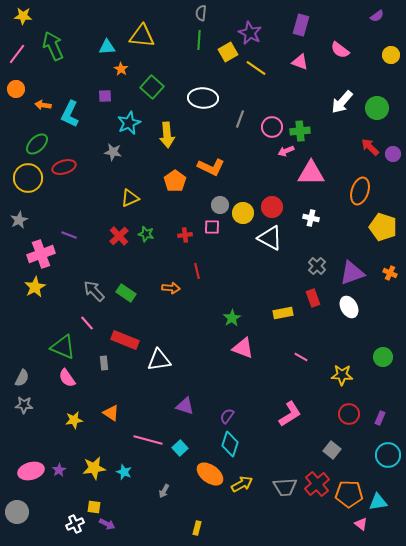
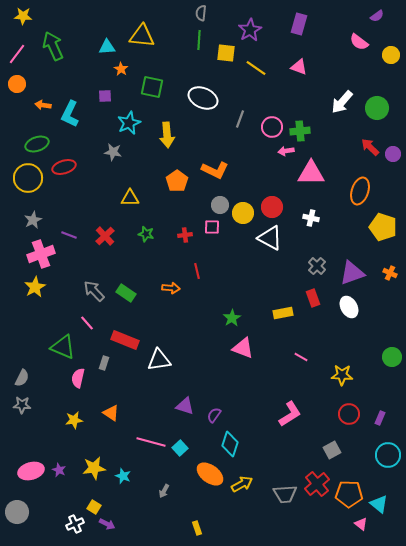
purple rectangle at (301, 25): moved 2 px left, 1 px up
purple star at (250, 33): moved 3 px up; rotated 15 degrees clockwise
pink semicircle at (340, 50): moved 19 px right, 8 px up
yellow square at (228, 52): moved 2 px left, 1 px down; rotated 36 degrees clockwise
pink triangle at (300, 62): moved 1 px left, 5 px down
green square at (152, 87): rotated 30 degrees counterclockwise
orange circle at (16, 89): moved 1 px right, 5 px up
white ellipse at (203, 98): rotated 20 degrees clockwise
green ellipse at (37, 144): rotated 25 degrees clockwise
pink arrow at (286, 151): rotated 14 degrees clockwise
orange L-shape at (211, 167): moved 4 px right, 3 px down
orange pentagon at (175, 181): moved 2 px right
yellow triangle at (130, 198): rotated 24 degrees clockwise
gray star at (19, 220): moved 14 px right
red cross at (119, 236): moved 14 px left
green circle at (383, 357): moved 9 px right
gray rectangle at (104, 363): rotated 24 degrees clockwise
pink semicircle at (67, 378): moved 11 px right; rotated 48 degrees clockwise
gray star at (24, 405): moved 2 px left
purple semicircle at (227, 416): moved 13 px left, 1 px up
pink line at (148, 440): moved 3 px right, 2 px down
gray square at (332, 450): rotated 24 degrees clockwise
purple star at (59, 470): rotated 16 degrees counterclockwise
cyan star at (124, 472): moved 1 px left, 4 px down
gray trapezoid at (285, 487): moved 7 px down
cyan triangle at (378, 502): moved 1 px right, 2 px down; rotated 48 degrees clockwise
yellow square at (94, 507): rotated 24 degrees clockwise
yellow rectangle at (197, 528): rotated 32 degrees counterclockwise
